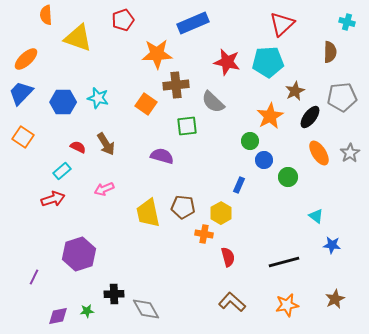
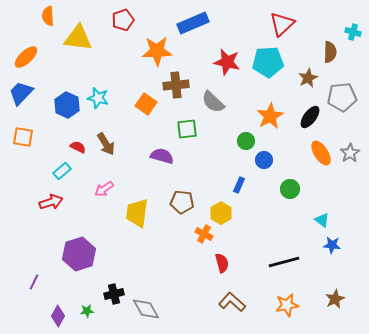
orange semicircle at (46, 15): moved 2 px right, 1 px down
cyan cross at (347, 22): moved 6 px right, 10 px down
yellow triangle at (78, 38): rotated 12 degrees counterclockwise
orange star at (157, 54): moved 3 px up
orange ellipse at (26, 59): moved 2 px up
brown star at (295, 91): moved 13 px right, 13 px up
blue hexagon at (63, 102): moved 4 px right, 3 px down; rotated 25 degrees clockwise
green square at (187, 126): moved 3 px down
orange square at (23, 137): rotated 25 degrees counterclockwise
green circle at (250, 141): moved 4 px left
orange ellipse at (319, 153): moved 2 px right
green circle at (288, 177): moved 2 px right, 12 px down
pink arrow at (104, 189): rotated 12 degrees counterclockwise
red arrow at (53, 199): moved 2 px left, 3 px down
brown pentagon at (183, 207): moved 1 px left, 5 px up
yellow trapezoid at (148, 213): moved 11 px left; rotated 20 degrees clockwise
cyan triangle at (316, 216): moved 6 px right, 4 px down
orange cross at (204, 234): rotated 18 degrees clockwise
red semicircle at (228, 257): moved 6 px left, 6 px down
purple line at (34, 277): moved 5 px down
black cross at (114, 294): rotated 12 degrees counterclockwise
purple diamond at (58, 316): rotated 50 degrees counterclockwise
